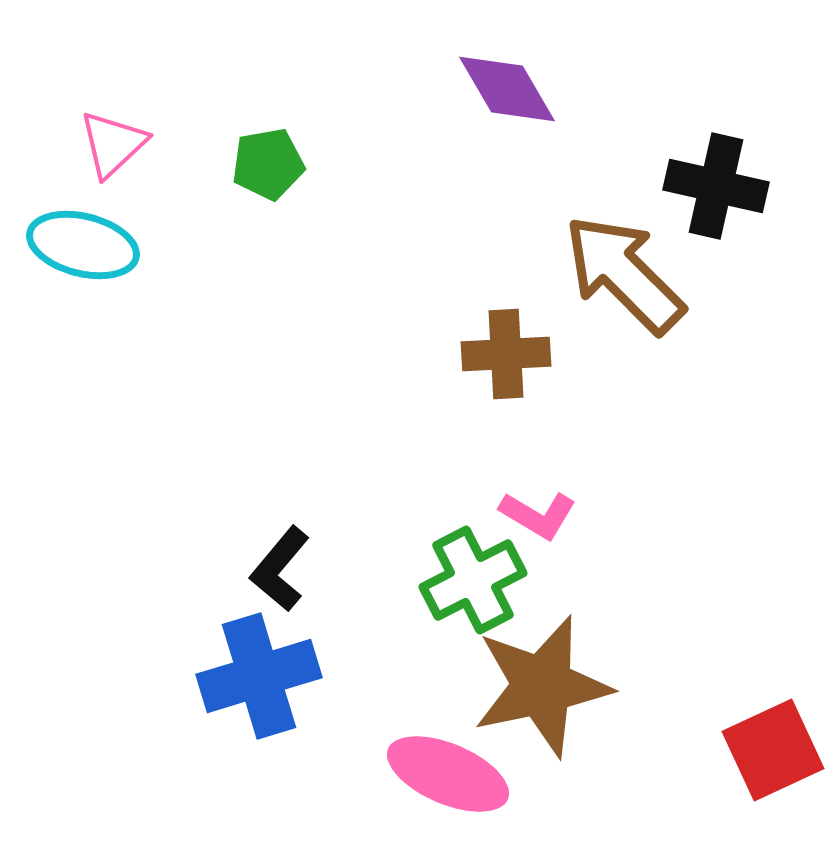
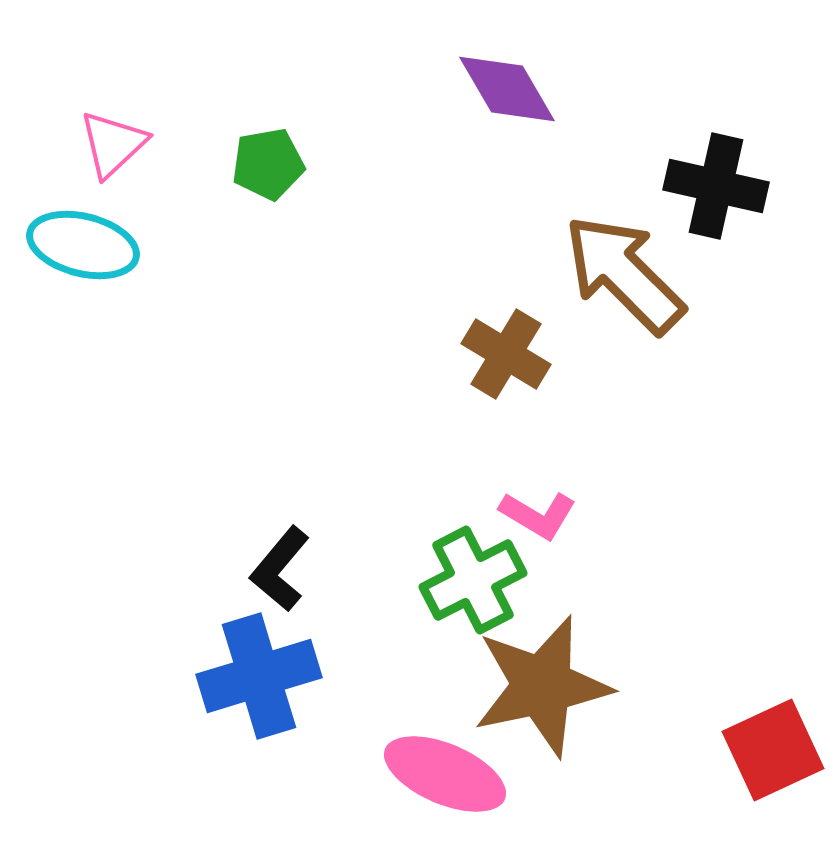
brown cross: rotated 34 degrees clockwise
pink ellipse: moved 3 px left
